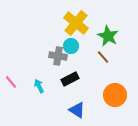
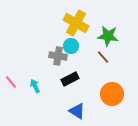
yellow cross: rotated 10 degrees counterclockwise
green star: rotated 20 degrees counterclockwise
cyan arrow: moved 4 px left
orange circle: moved 3 px left, 1 px up
blue triangle: moved 1 px down
